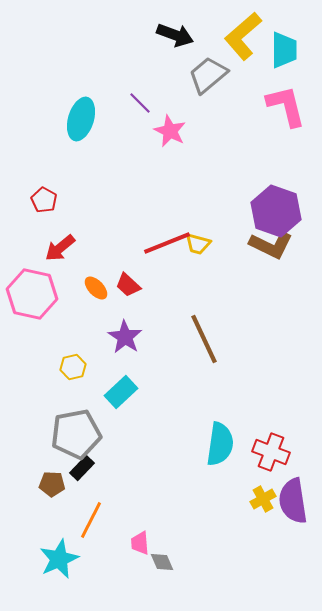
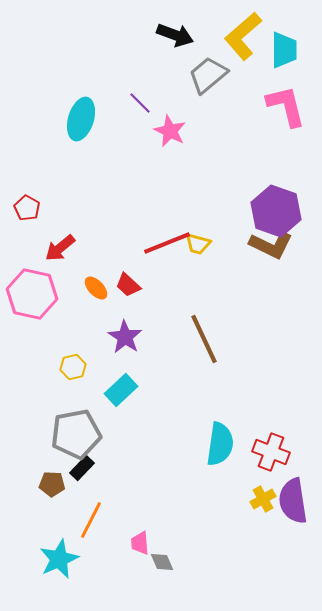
red pentagon: moved 17 px left, 8 px down
cyan rectangle: moved 2 px up
